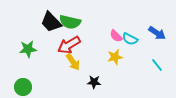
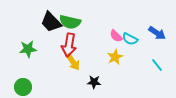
red arrow: rotated 50 degrees counterclockwise
yellow star: rotated 14 degrees counterclockwise
